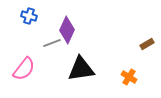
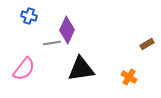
gray line: rotated 12 degrees clockwise
